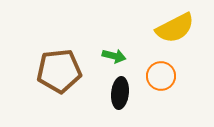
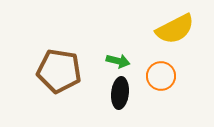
yellow semicircle: moved 1 px down
green arrow: moved 4 px right, 5 px down
brown pentagon: rotated 15 degrees clockwise
